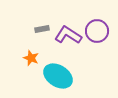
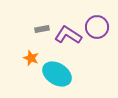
purple circle: moved 4 px up
cyan ellipse: moved 1 px left, 2 px up
